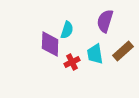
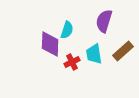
purple semicircle: moved 1 px left
cyan trapezoid: moved 1 px left
